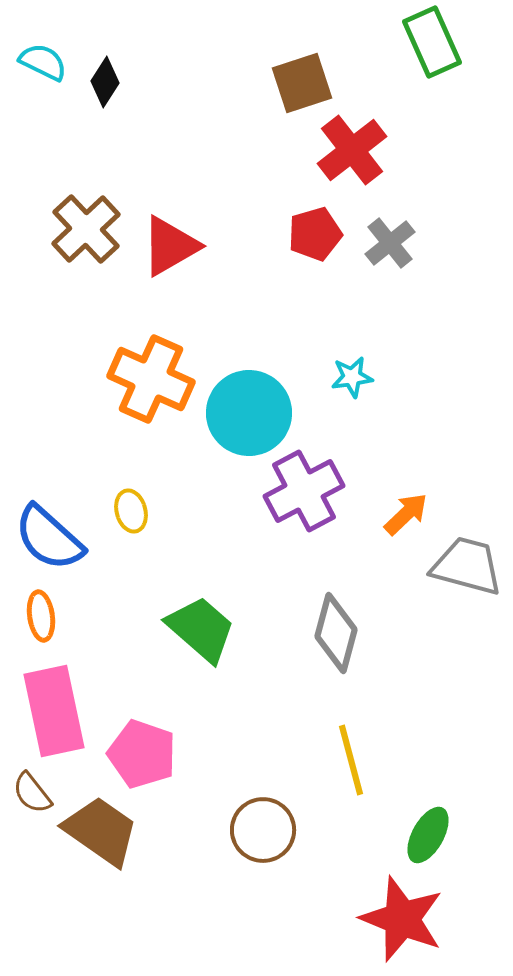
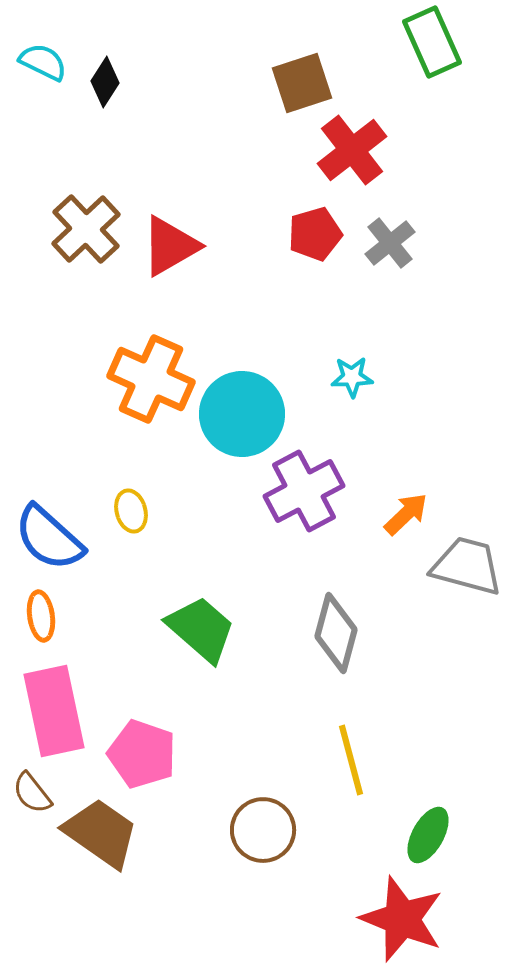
cyan star: rotated 6 degrees clockwise
cyan circle: moved 7 px left, 1 px down
brown trapezoid: moved 2 px down
